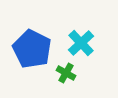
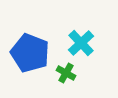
blue pentagon: moved 2 px left, 4 px down; rotated 6 degrees counterclockwise
